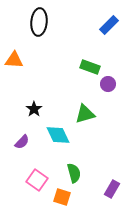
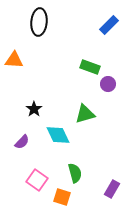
green semicircle: moved 1 px right
